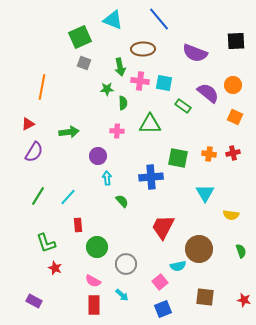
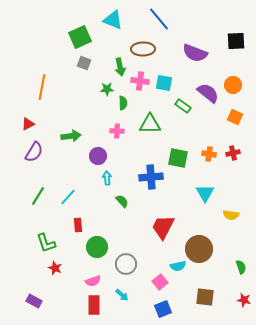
green arrow at (69, 132): moved 2 px right, 4 px down
green semicircle at (241, 251): moved 16 px down
pink semicircle at (93, 281): rotated 49 degrees counterclockwise
